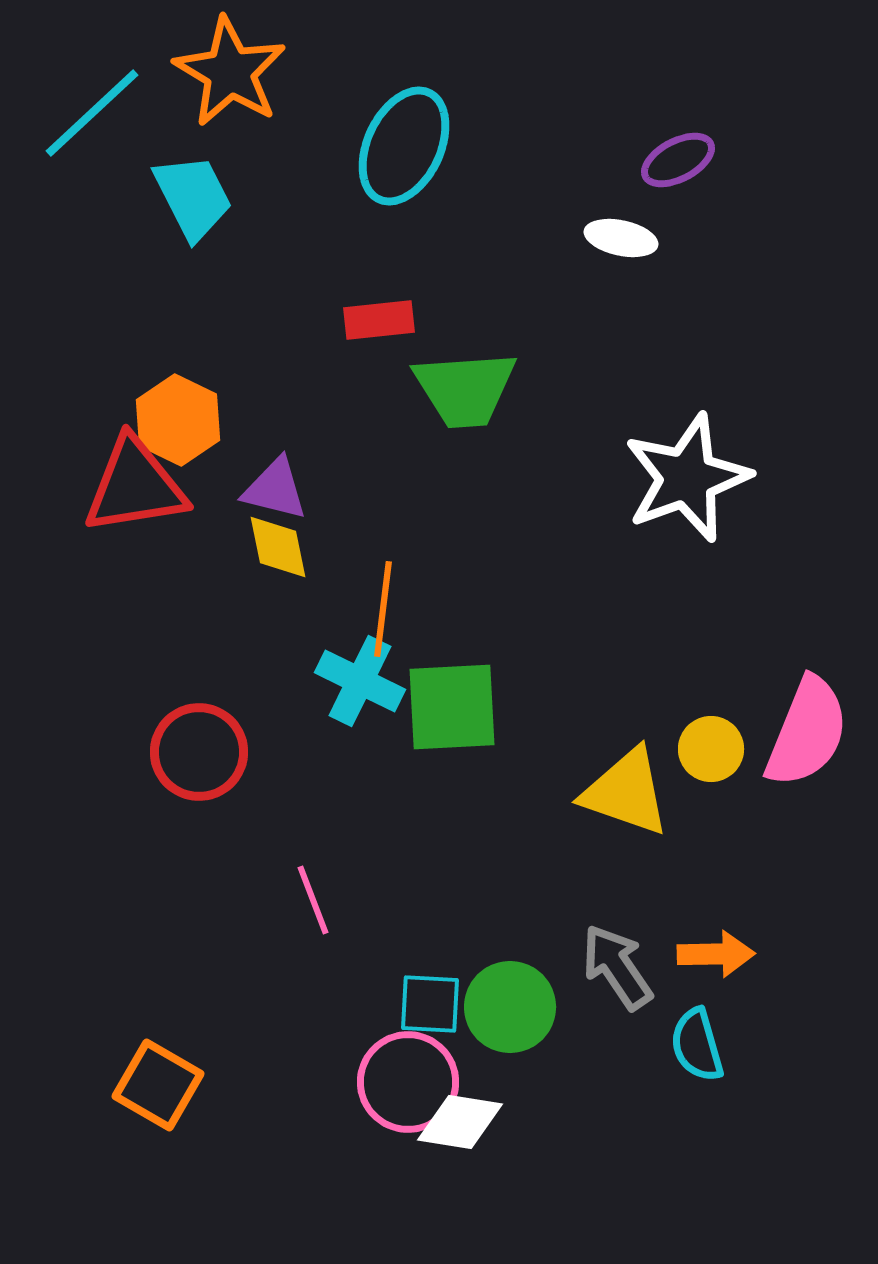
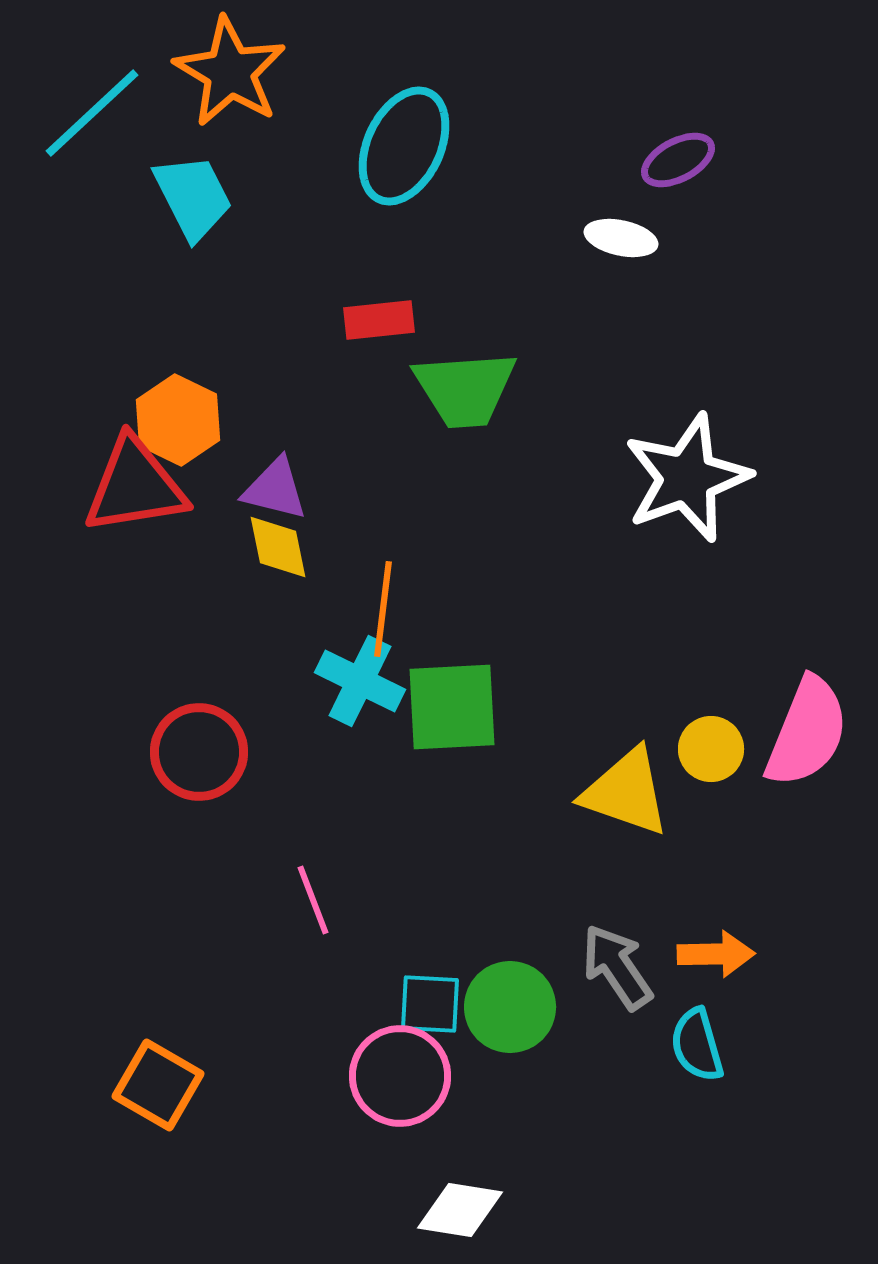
pink circle: moved 8 px left, 6 px up
white diamond: moved 88 px down
